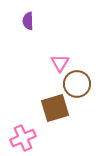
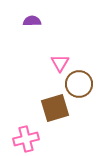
purple semicircle: moved 4 px right; rotated 90 degrees clockwise
brown circle: moved 2 px right
pink cross: moved 3 px right, 1 px down; rotated 10 degrees clockwise
